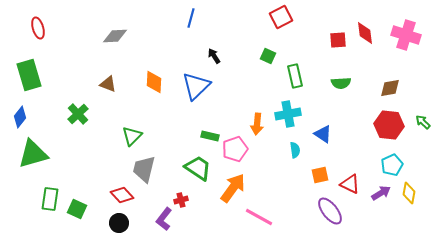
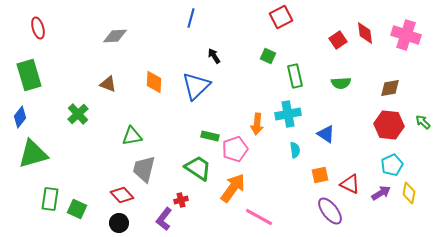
red square at (338, 40): rotated 30 degrees counterclockwise
blue triangle at (323, 134): moved 3 px right
green triangle at (132, 136): rotated 35 degrees clockwise
